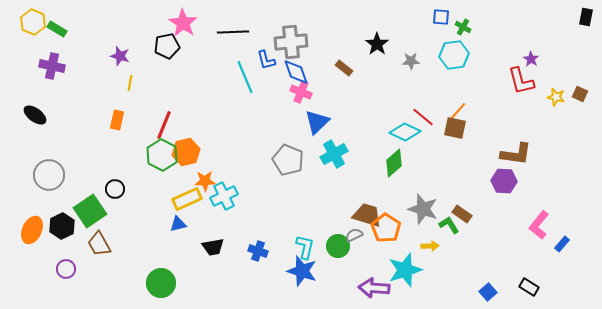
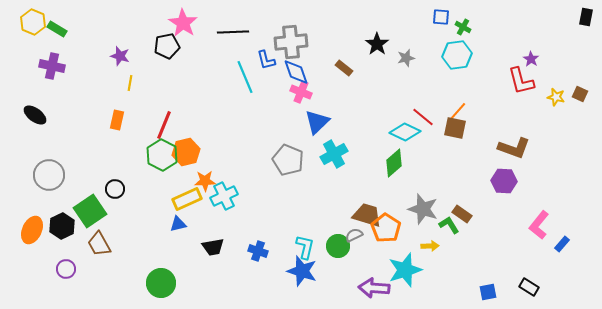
cyan hexagon at (454, 55): moved 3 px right
gray star at (411, 61): moved 5 px left, 3 px up; rotated 12 degrees counterclockwise
brown L-shape at (516, 154): moved 2 px left, 6 px up; rotated 12 degrees clockwise
blue square at (488, 292): rotated 30 degrees clockwise
